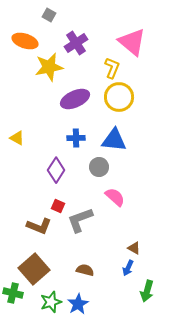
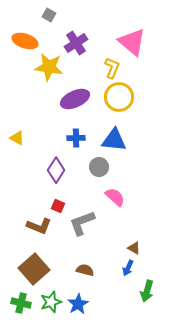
yellow star: rotated 20 degrees clockwise
gray L-shape: moved 2 px right, 3 px down
green cross: moved 8 px right, 10 px down
